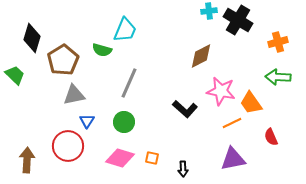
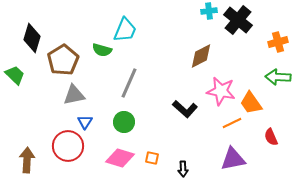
black cross: rotated 8 degrees clockwise
blue triangle: moved 2 px left, 1 px down
